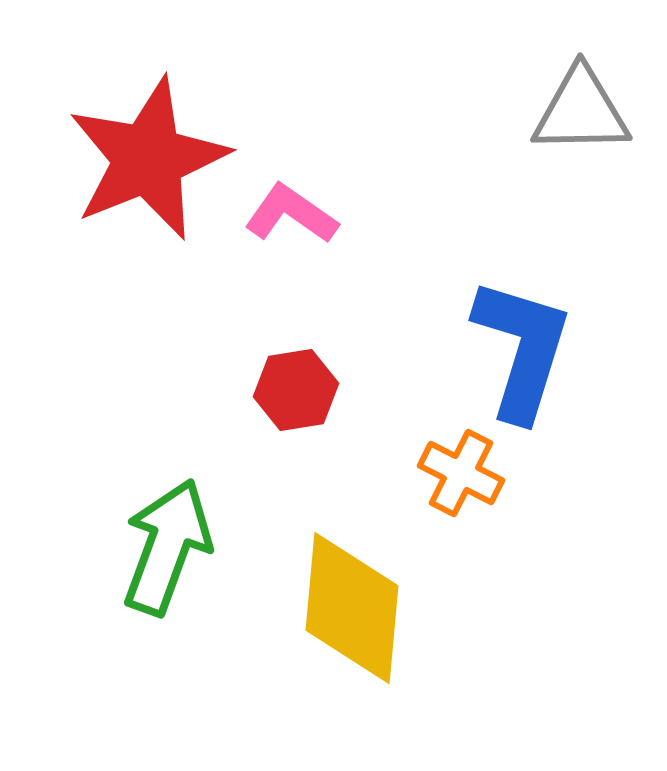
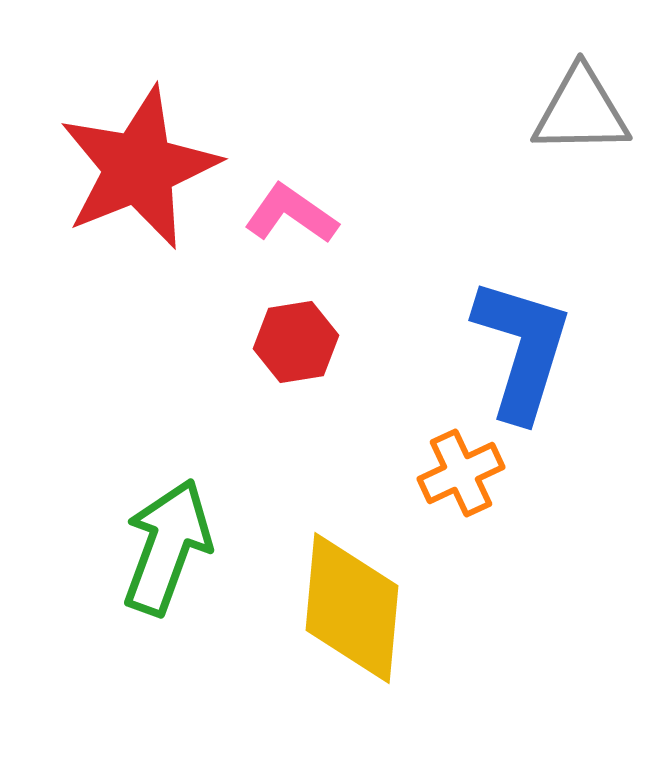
red star: moved 9 px left, 9 px down
red hexagon: moved 48 px up
orange cross: rotated 38 degrees clockwise
